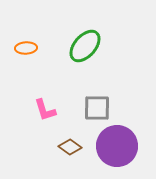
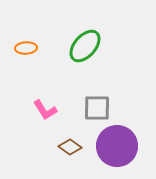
pink L-shape: rotated 15 degrees counterclockwise
